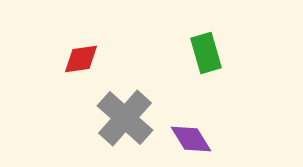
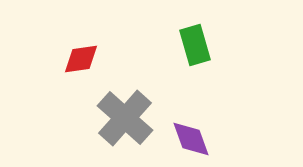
green rectangle: moved 11 px left, 8 px up
purple diamond: rotated 12 degrees clockwise
